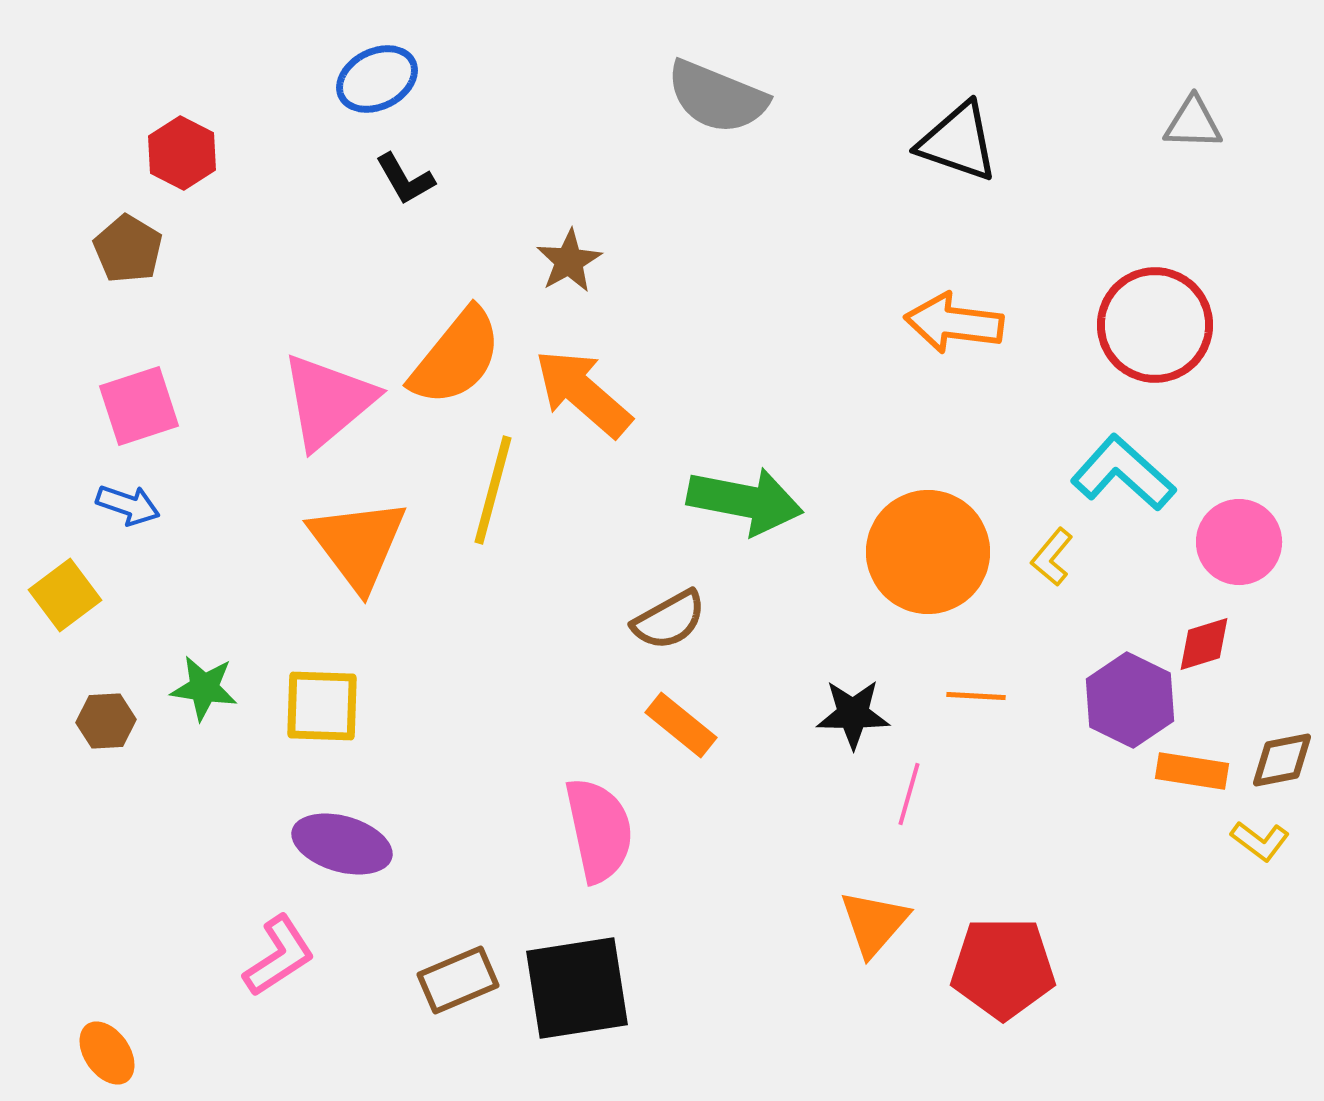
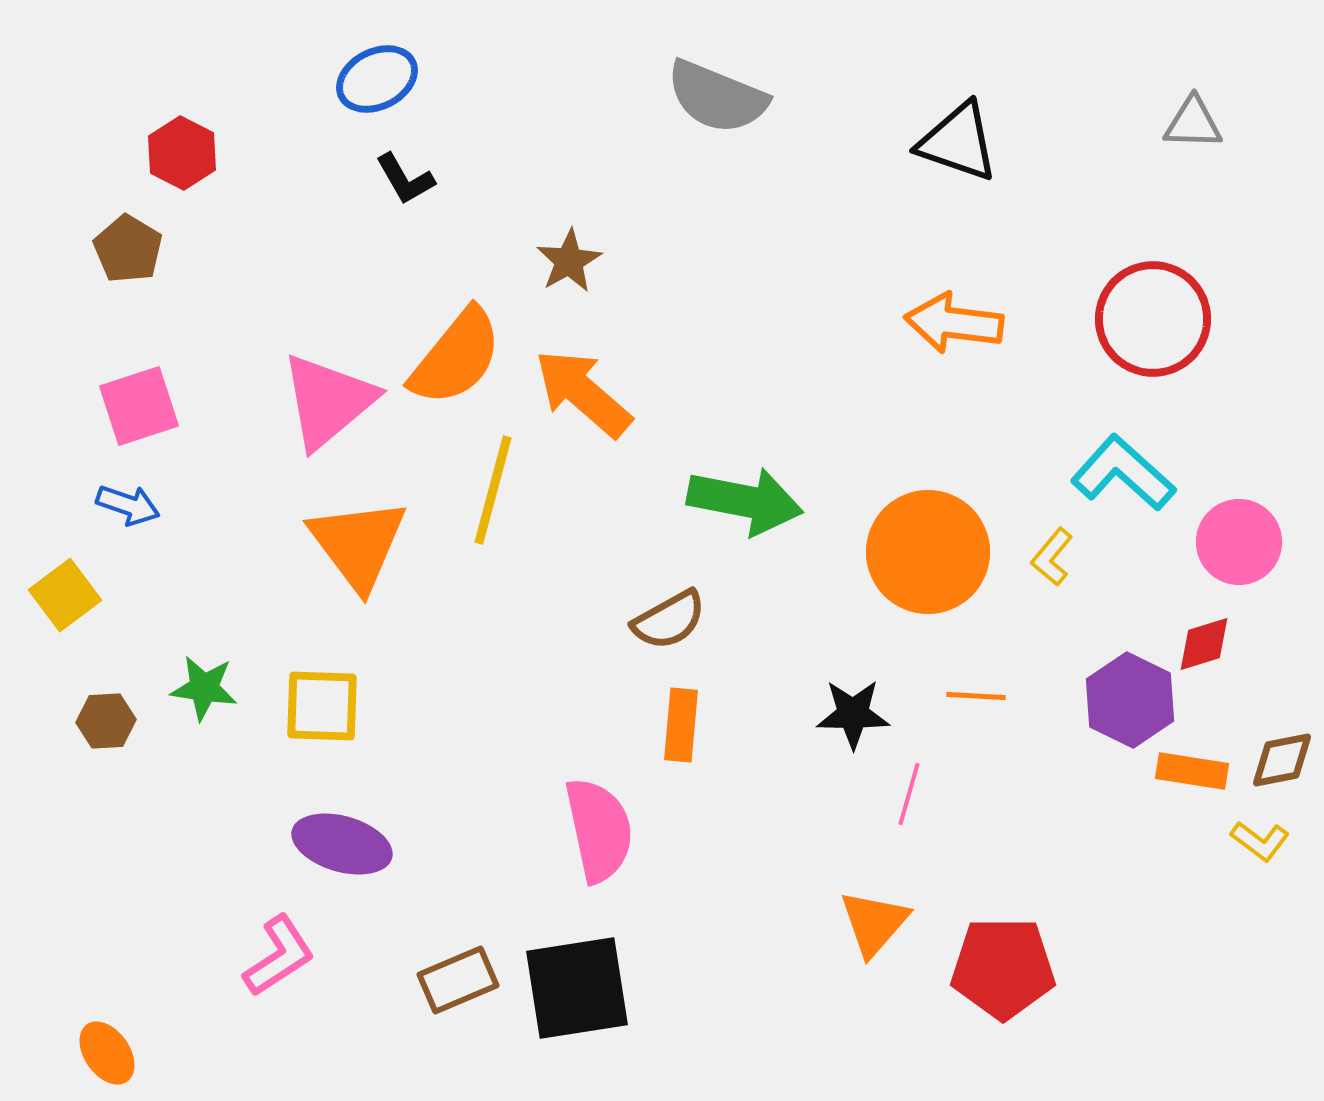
red circle at (1155, 325): moved 2 px left, 6 px up
orange rectangle at (681, 725): rotated 56 degrees clockwise
